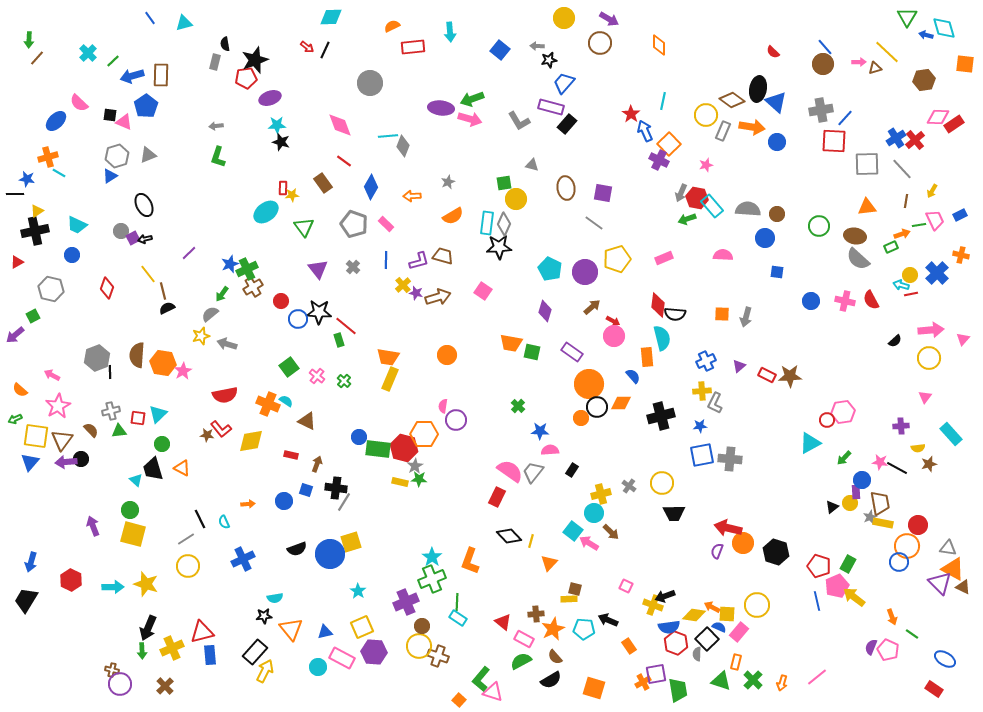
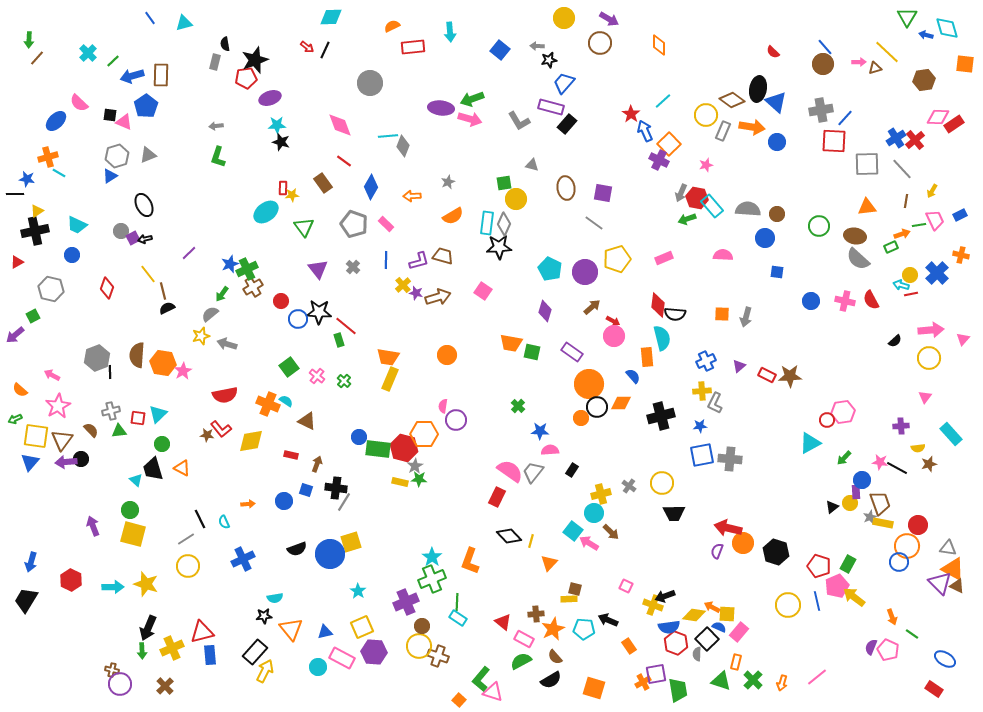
cyan diamond at (944, 28): moved 3 px right
cyan line at (663, 101): rotated 36 degrees clockwise
brown trapezoid at (880, 503): rotated 10 degrees counterclockwise
brown triangle at (963, 587): moved 6 px left, 1 px up
yellow circle at (757, 605): moved 31 px right
